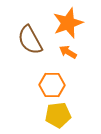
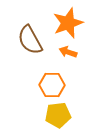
orange arrow: rotated 12 degrees counterclockwise
